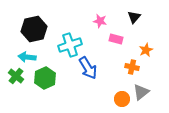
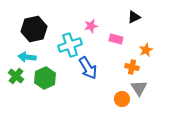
black triangle: rotated 24 degrees clockwise
pink star: moved 9 px left, 5 px down; rotated 24 degrees counterclockwise
gray triangle: moved 2 px left, 4 px up; rotated 24 degrees counterclockwise
